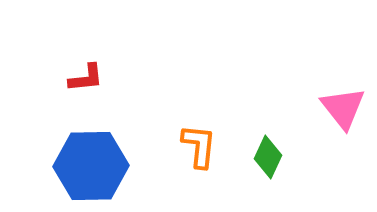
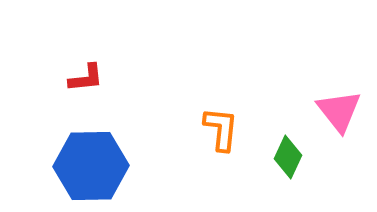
pink triangle: moved 4 px left, 3 px down
orange L-shape: moved 22 px right, 17 px up
green diamond: moved 20 px right
